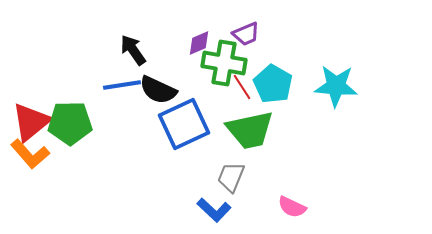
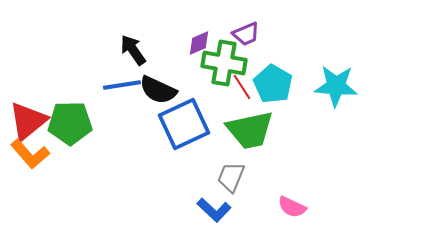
red triangle: moved 3 px left, 1 px up
